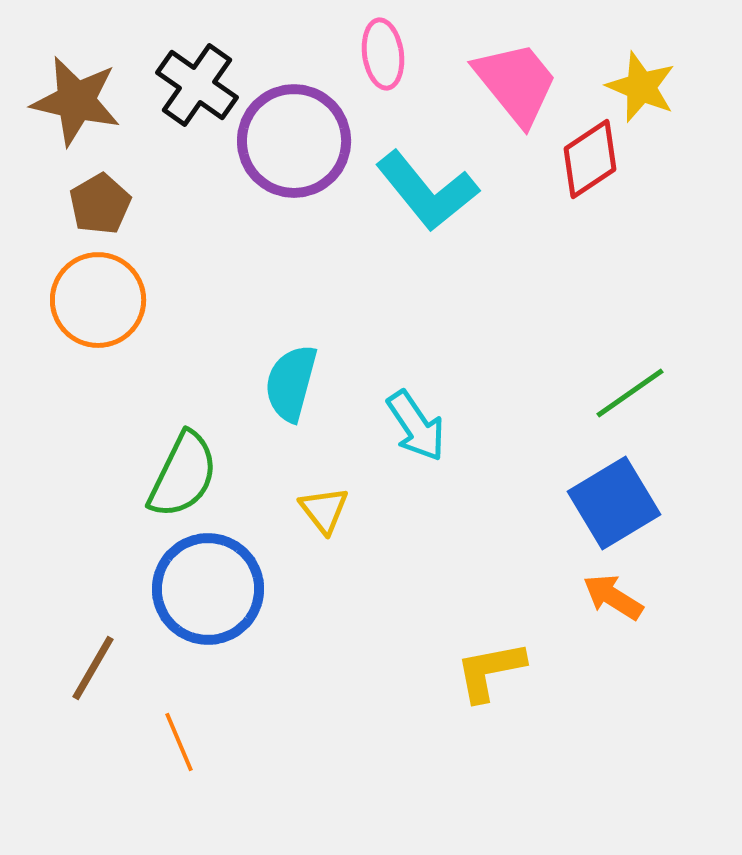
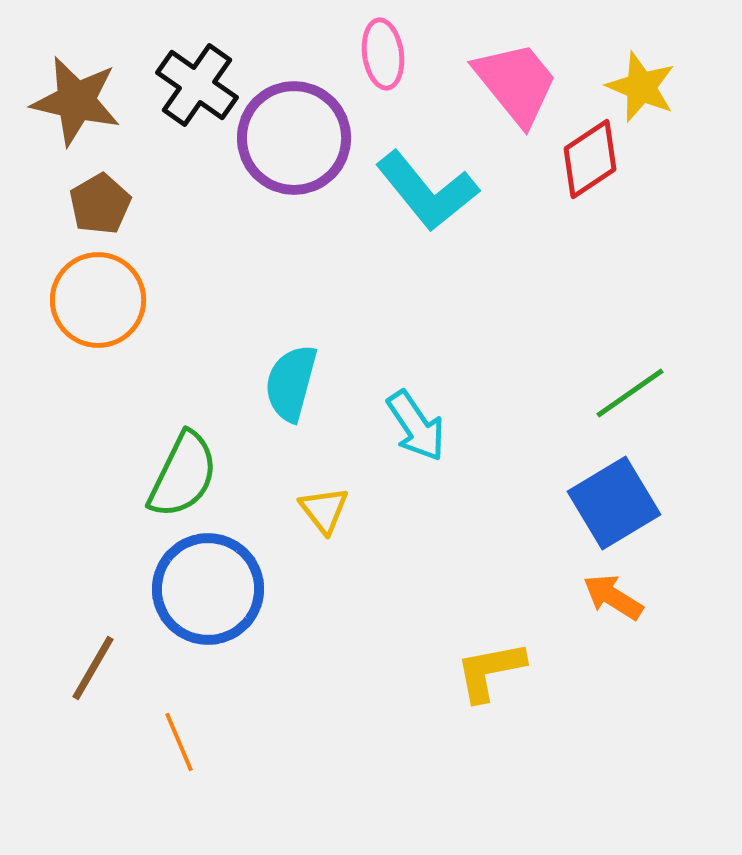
purple circle: moved 3 px up
